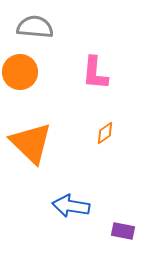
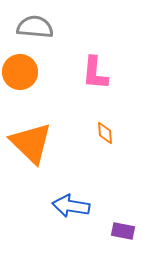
orange diamond: rotated 60 degrees counterclockwise
